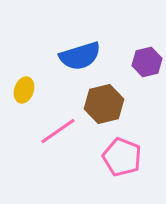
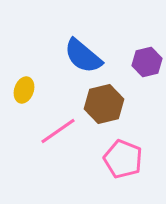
blue semicircle: moved 3 px right; rotated 57 degrees clockwise
pink pentagon: moved 1 px right, 2 px down
